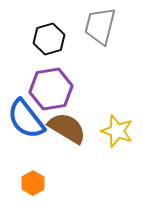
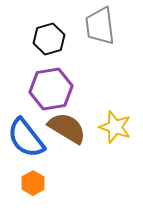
gray trapezoid: rotated 21 degrees counterclockwise
blue semicircle: moved 19 px down
yellow star: moved 2 px left, 4 px up
